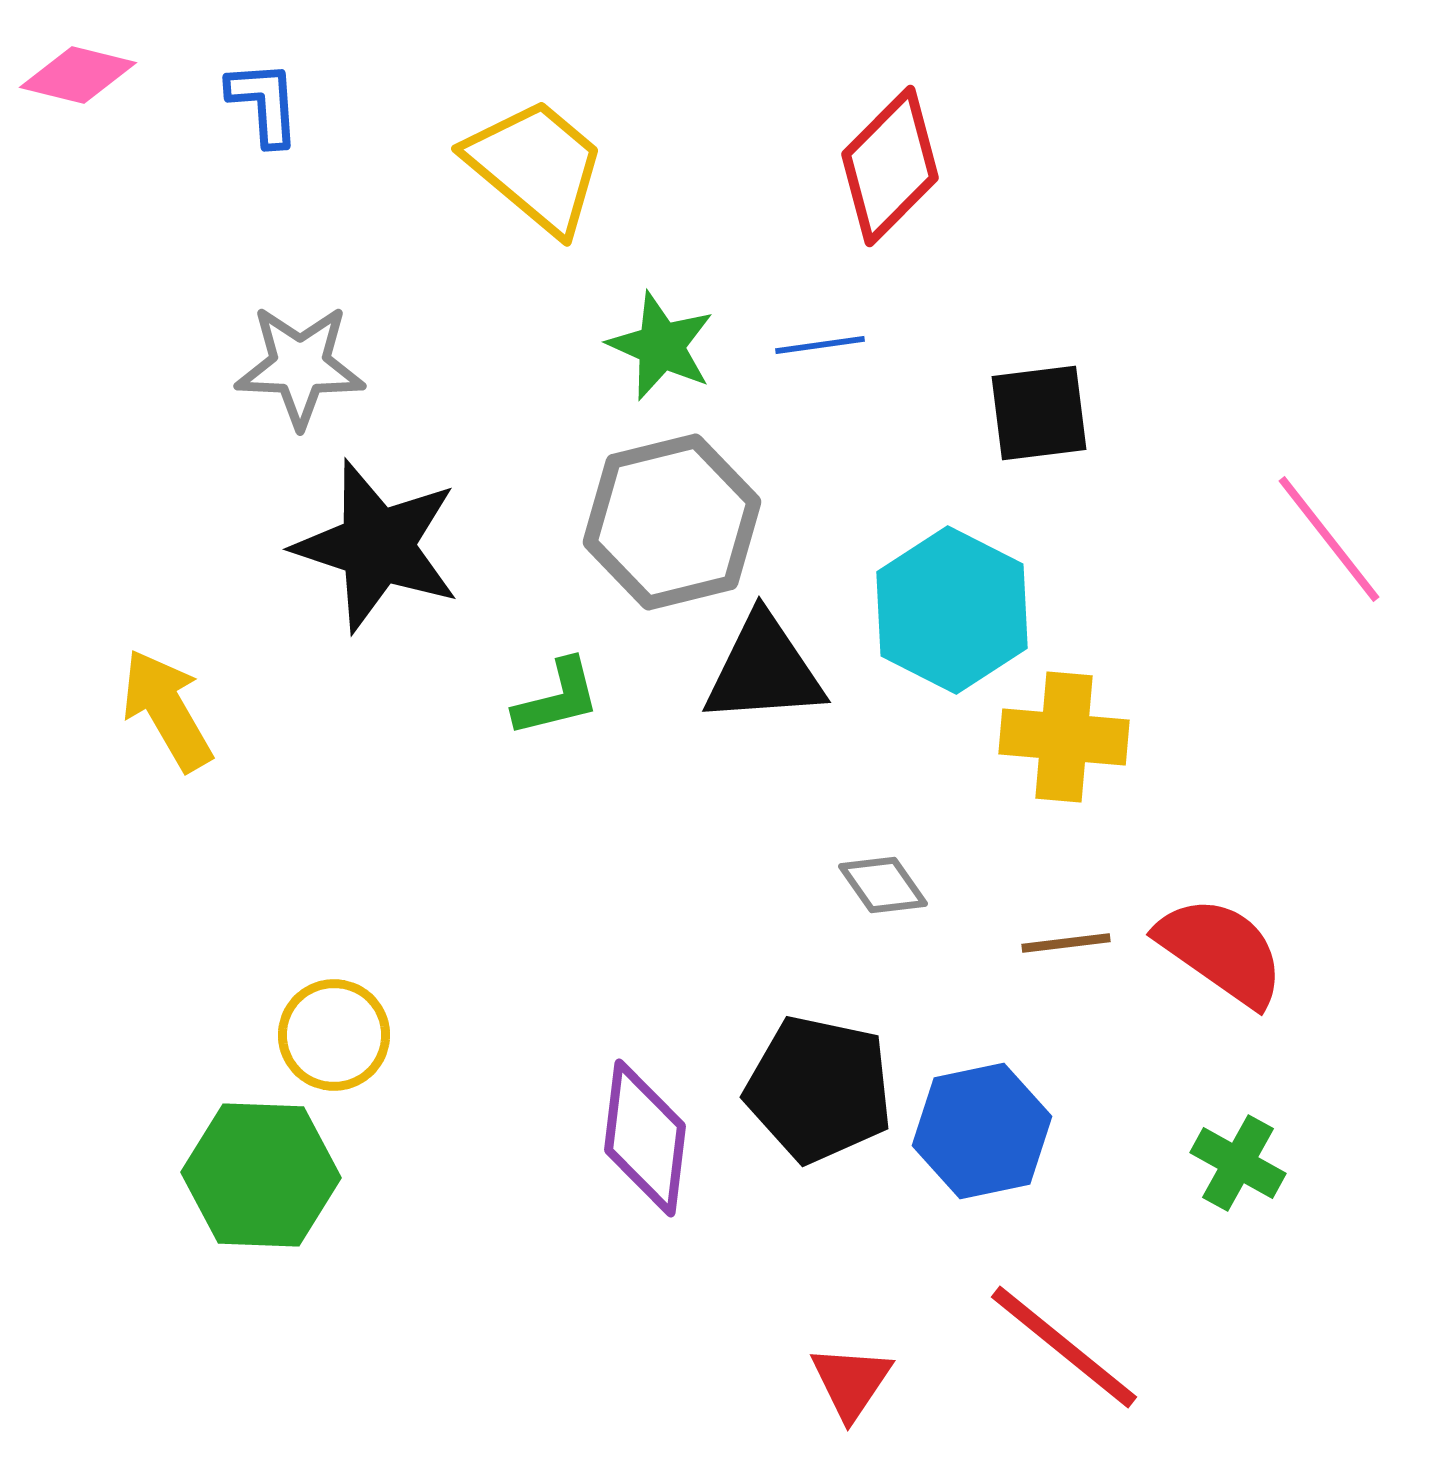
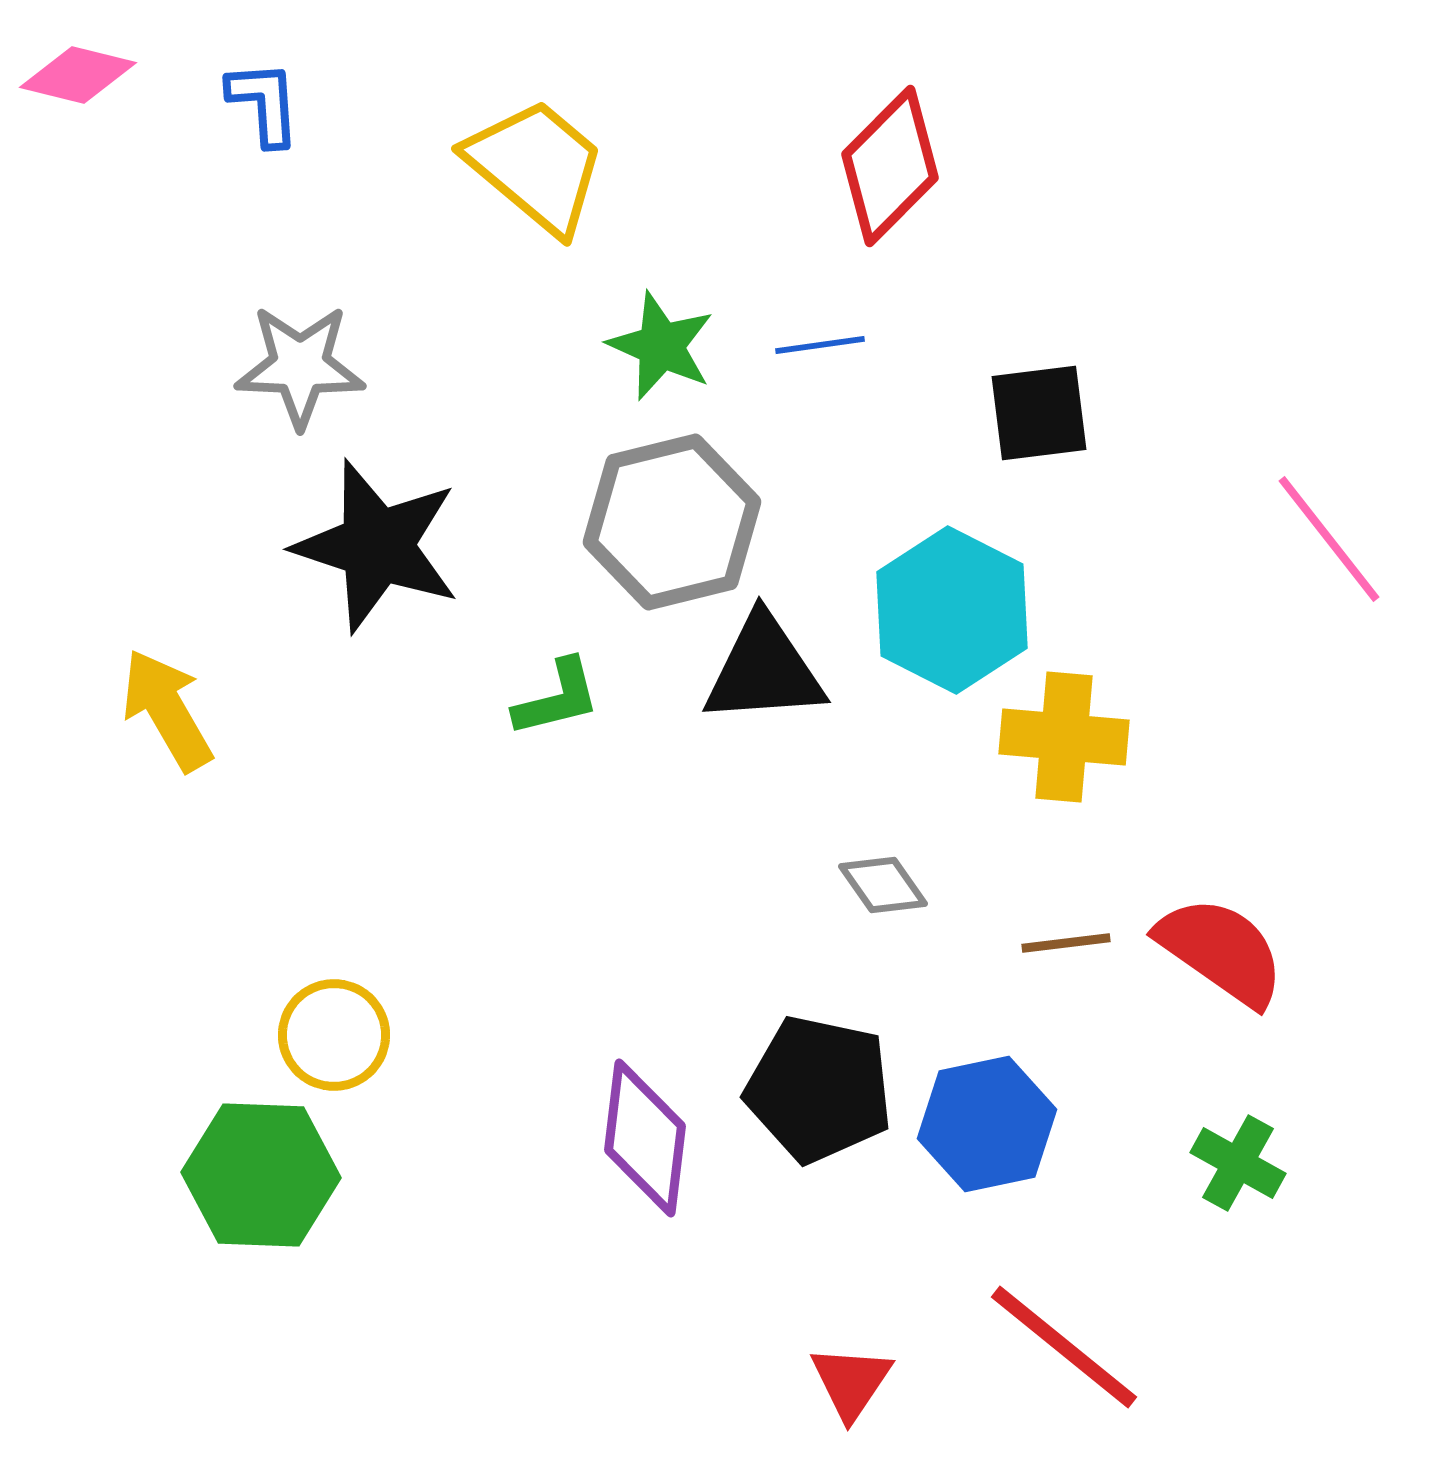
blue hexagon: moved 5 px right, 7 px up
